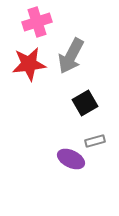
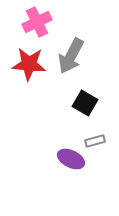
pink cross: rotated 8 degrees counterclockwise
red star: rotated 12 degrees clockwise
black square: rotated 30 degrees counterclockwise
